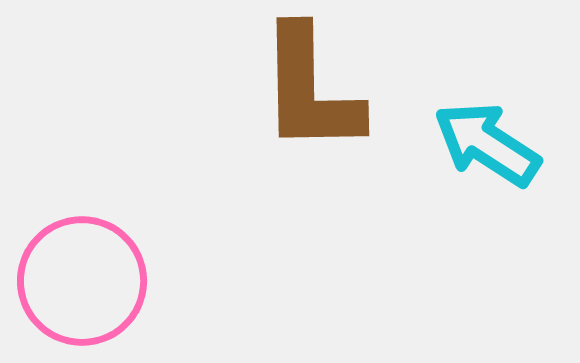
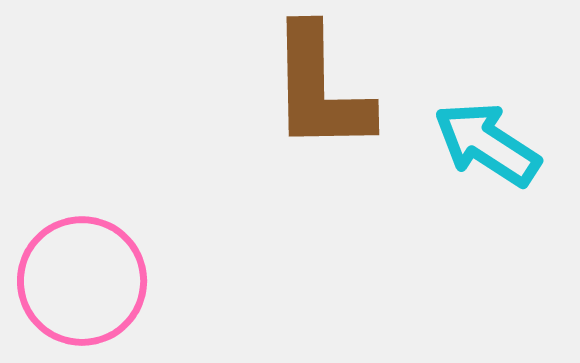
brown L-shape: moved 10 px right, 1 px up
